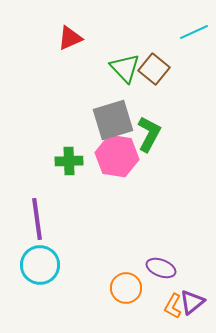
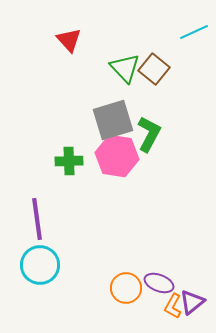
red triangle: moved 1 px left, 2 px down; rotated 48 degrees counterclockwise
purple ellipse: moved 2 px left, 15 px down
